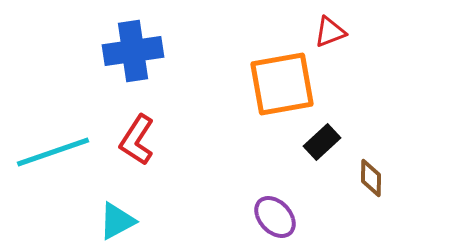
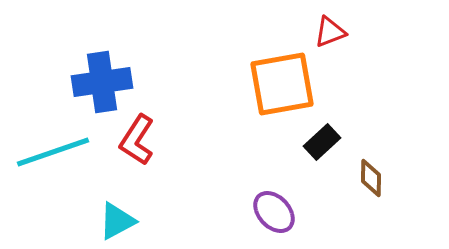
blue cross: moved 31 px left, 31 px down
purple ellipse: moved 1 px left, 5 px up
